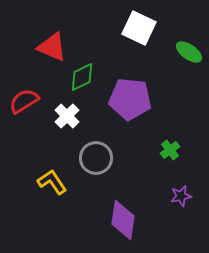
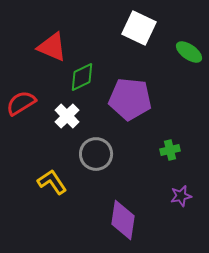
red semicircle: moved 3 px left, 2 px down
green cross: rotated 24 degrees clockwise
gray circle: moved 4 px up
